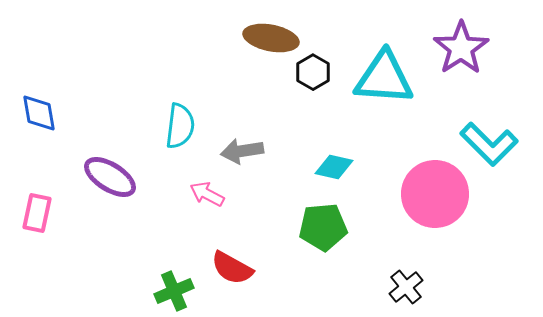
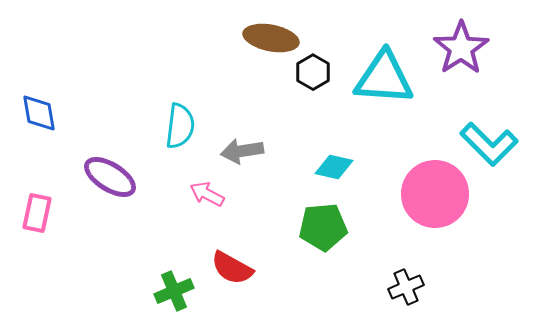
black cross: rotated 16 degrees clockwise
